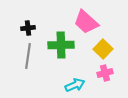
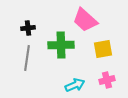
pink trapezoid: moved 1 px left, 2 px up
yellow square: rotated 36 degrees clockwise
gray line: moved 1 px left, 2 px down
pink cross: moved 2 px right, 7 px down
